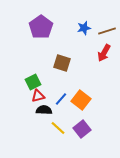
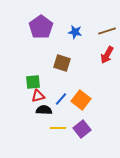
blue star: moved 9 px left, 4 px down; rotated 24 degrees clockwise
red arrow: moved 3 px right, 2 px down
green square: rotated 21 degrees clockwise
yellow line: rotated 42 degrees counterclockwise
